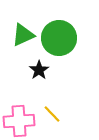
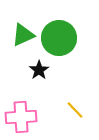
yellow line: moved 23 px right, 4 px up
pink cross: moved 2 px right, 4 px up
